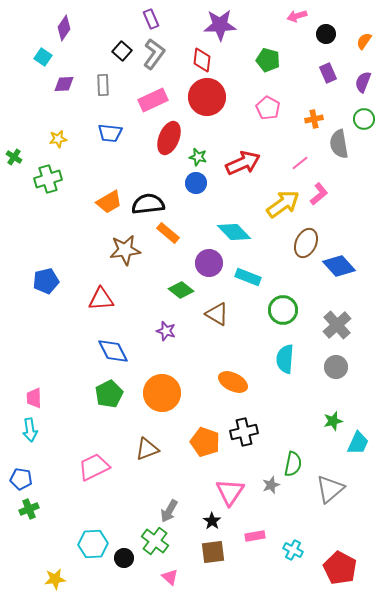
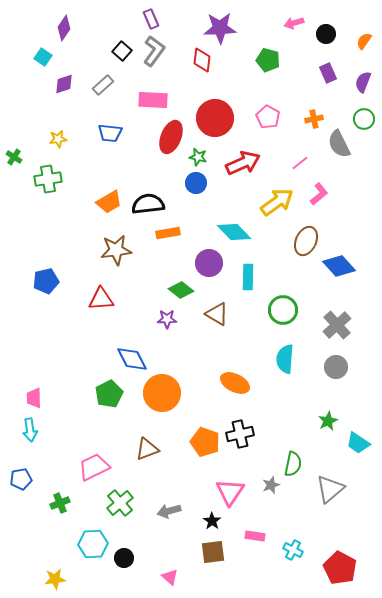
pink arrow at (297, 16): moved 3 px left, 7 px down
purple star at (220, 25): moved 3 px down
gray L-shape at (154, 54): moved 3 px up
purple diamond at (64, 84): rotated 15 degrees counterclockwise
gray rectangle at (103, 85): rotated 50 degrees clockwise
red circle at (207, 97): moved 8 px right, 21 px down
pink rectangle at (153, 100): rotated 28 degrees clockwise
pink pentagon at (268, 108): moved 9 px down
red ellipse at (169, 138): moved 2 px right, 1 px up
gray semicircle at (339, 144): rotated 16 degrees counterclockwise
green cross at (48, 179): rotated 8 degrees clockwise
yellow arrow at (283, 204): moved 6 px left, 2 px up
orange rectangle at (168, 233): rotated 50 degrees counterclockwise
brown ellipse at (306, 243): moved 2 px up
brown star at (125, 250): moved 9 px left
cyan rectangle at (248, 277): rotated 70 degrees clockwise
purple star at (166, 331): moved 1 px right, 12 px up; rotated 18 degrees counterclockwise
blue diamond at (113, 351): moved 19 px right, 8 px down
orange ellipse at (233, 382): moved 2 px right, 1 px down
green star at (333, 421): moved 5 px left; rotated 12 degrees counterclockwise
black cross at (244, 432): moved 4 px left, 2 px down
cyan trapezoid at (358, 443): rotated 100 degrees clockwise
blue pentagon at (21, 479): rotated 20 degrees counterclockwise
green cross at (29, 509): moved 31 px right, 6 px up
gray arrow at (169, 511): rotated 45 degrees clockwise
pink rectangle at (255, 536): rotated 18 degrees clockwise
green cross at (155, 541): moved 35 px left, 38 px up; rotated 12 degrees clockwise
